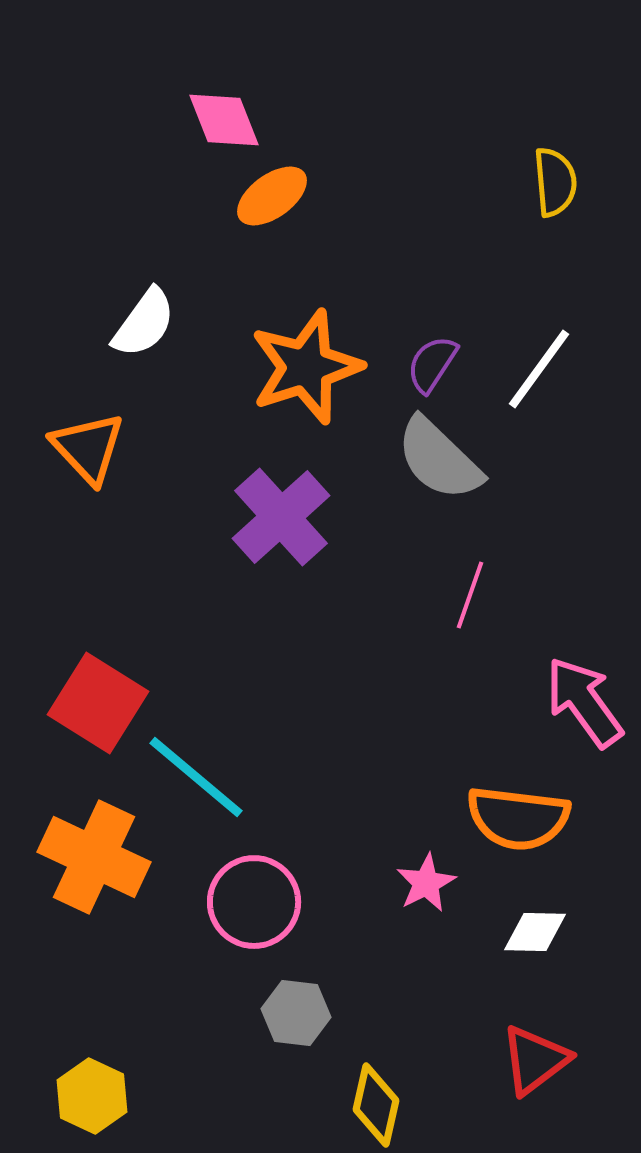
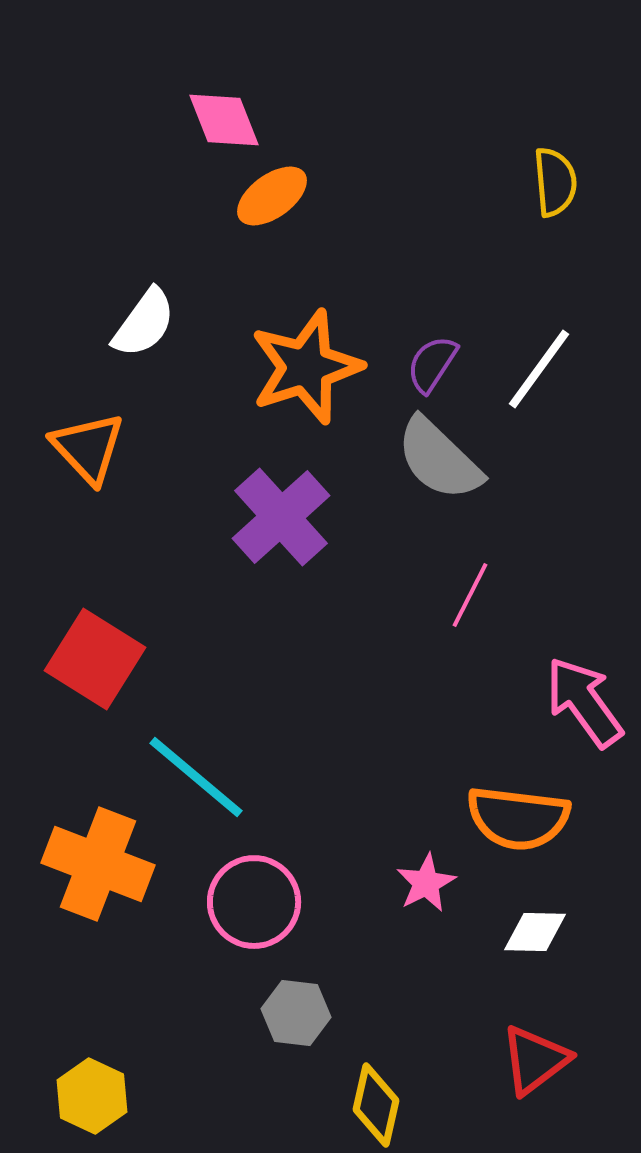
pink line: rotated 8 degrees clockwise
red square: moved 3 px left, 44 px up
orange cross: moved 4 px right, 7 px down; rotated 4 degrees counterclockwise
